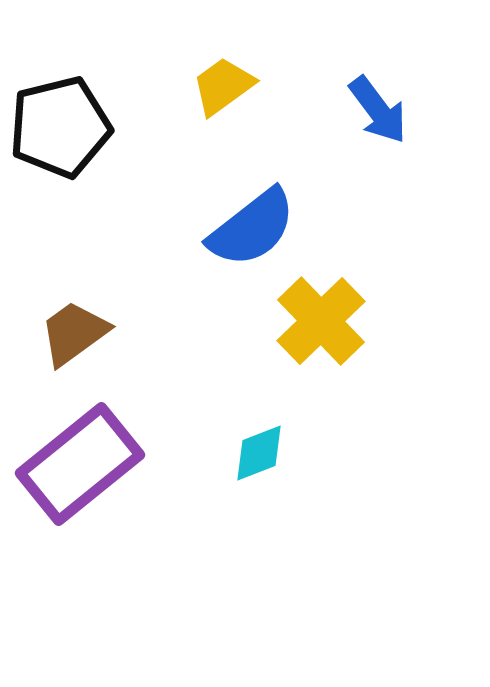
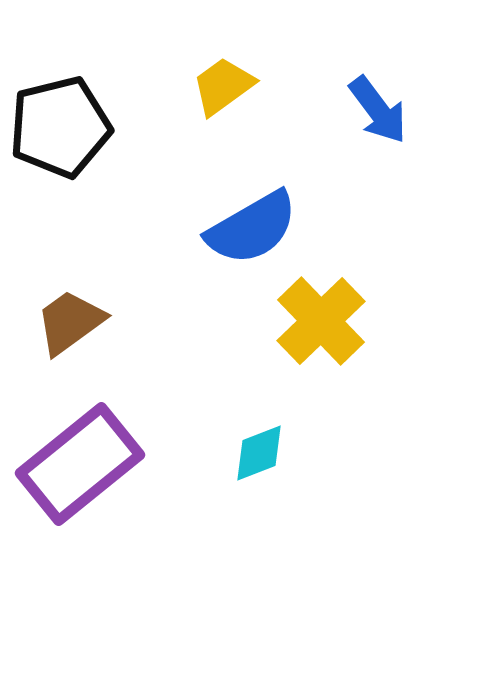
blue semicircle: rotated 8 degrees clockwise
brown trapezoid: moved 4 px left, 11 px up
